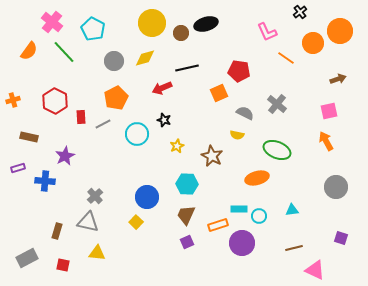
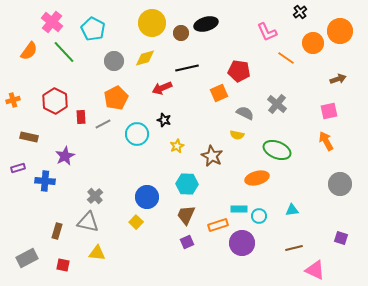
gray circle at (336, 187): moved 4 px right, 3 px up
